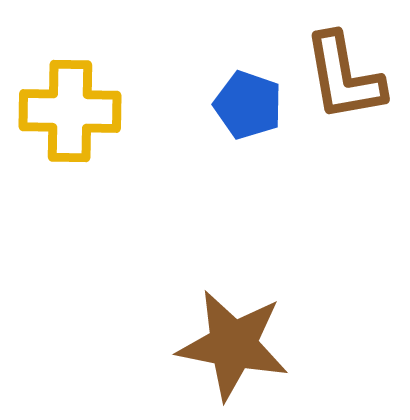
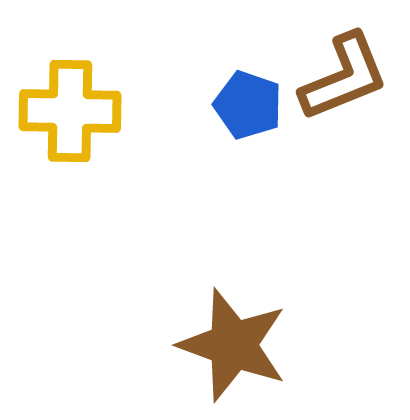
brown L-shape: rotated 102 degrees counterclockwise
brown star: rotated 9 degrees clockwise
